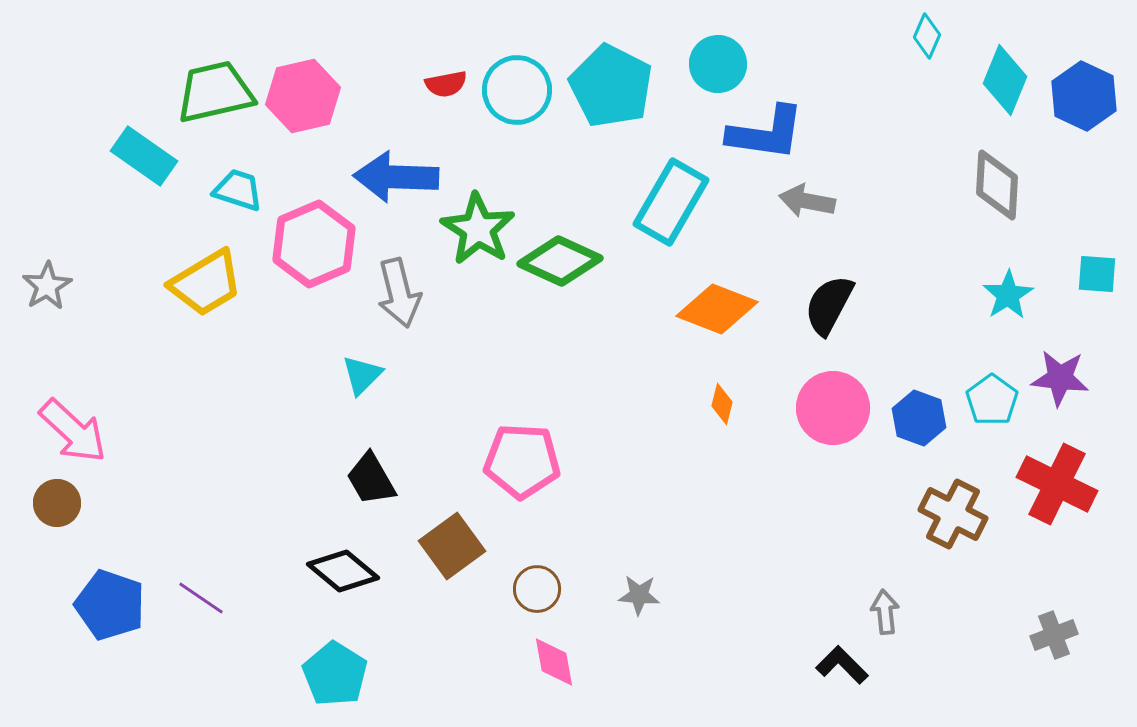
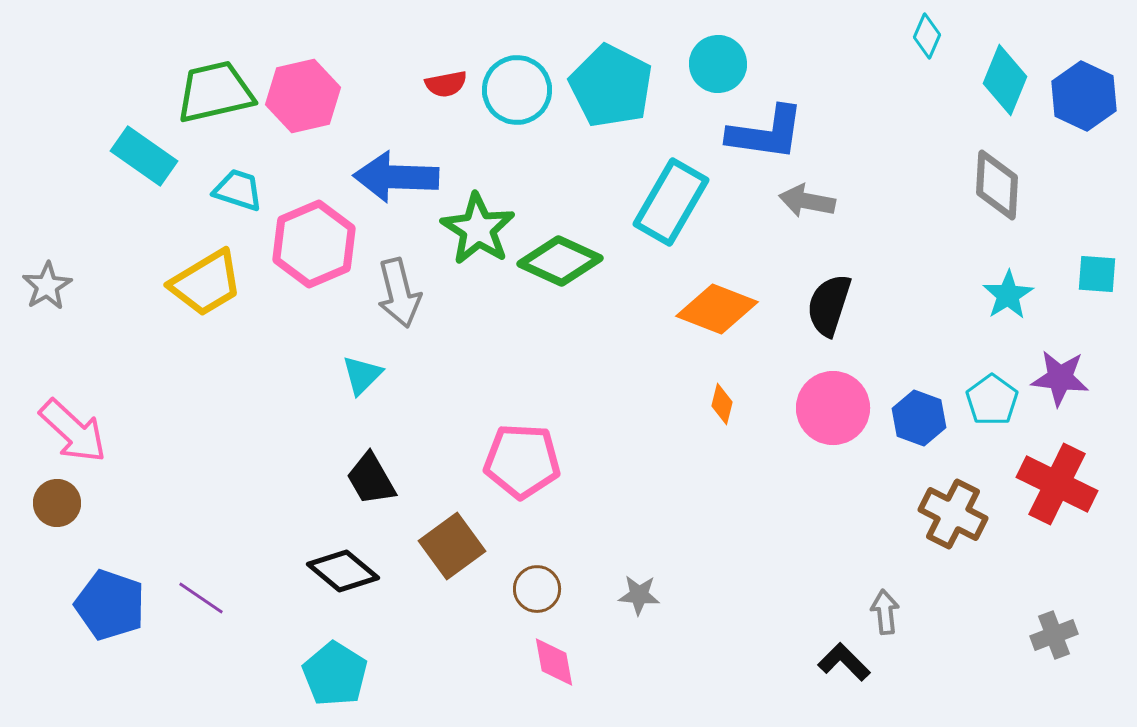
black semicircle at (829, 305): rotated 10 degrees counterclockwise
black L-shape at (842, 665): moved 2 px right, 3 px up
